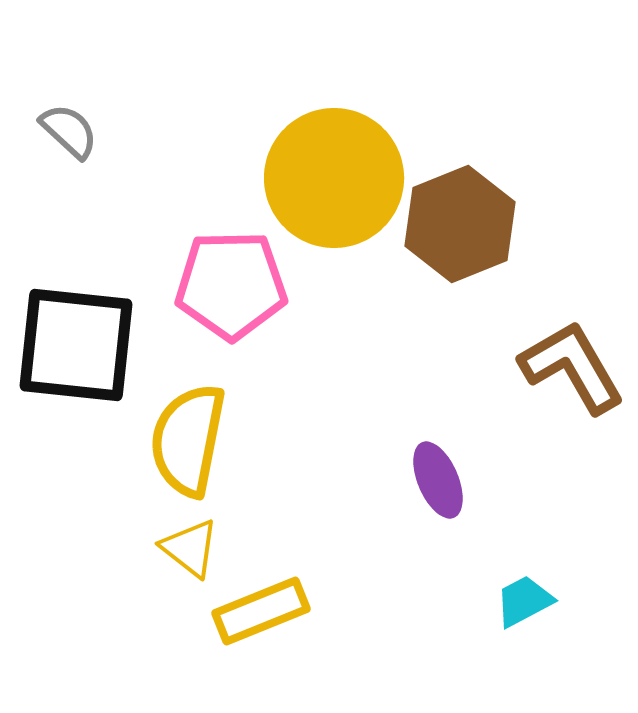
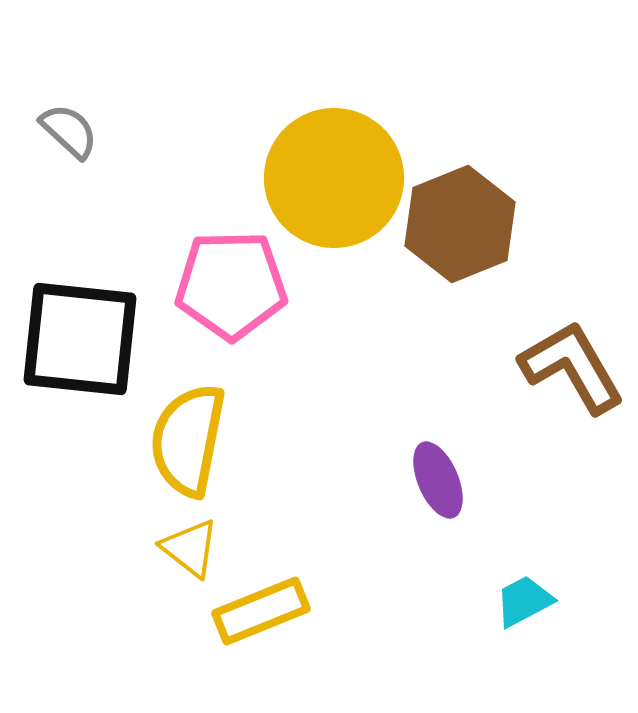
black square: moved 4 px right, 6 px up
